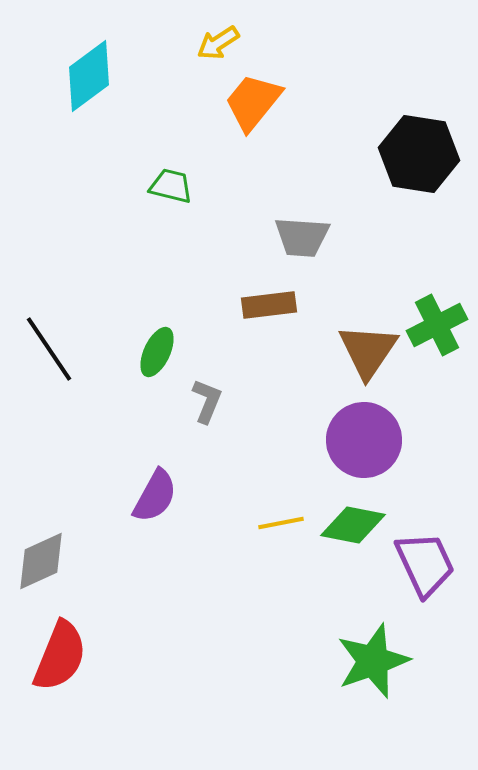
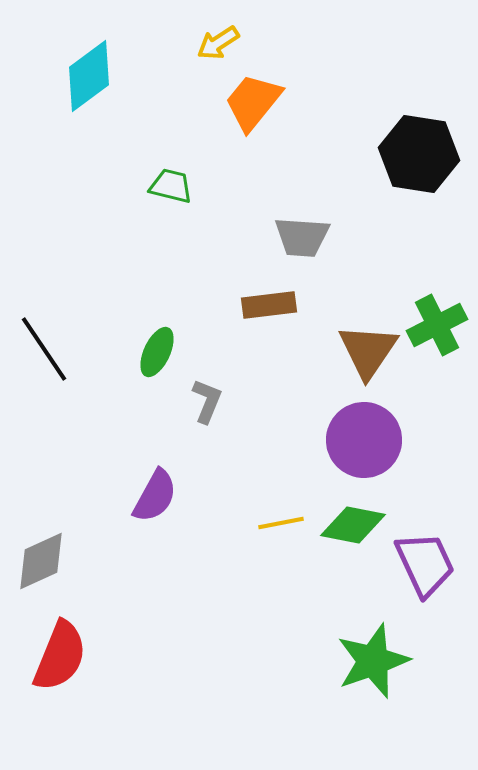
black line: moved 5 px left
